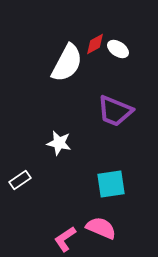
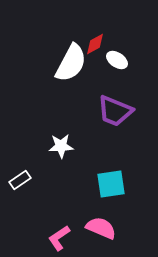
white ellipse: moved 1 px left, 11 px down
white semicircle: moved 4 px right
white star: moved 2 px right, 3 px down; rotated 15 degrees counterclockwise
pink L-shape: moved 6 px left, 1 px up
